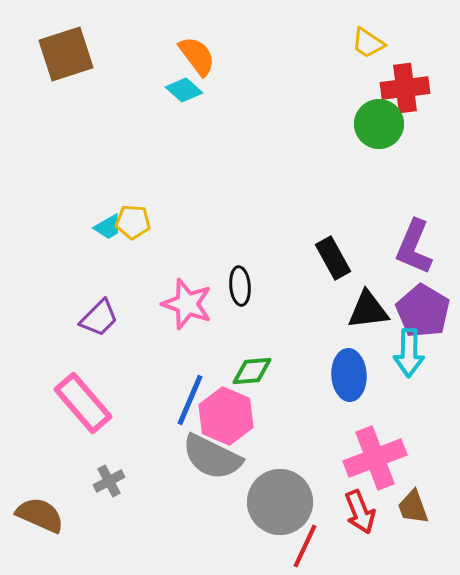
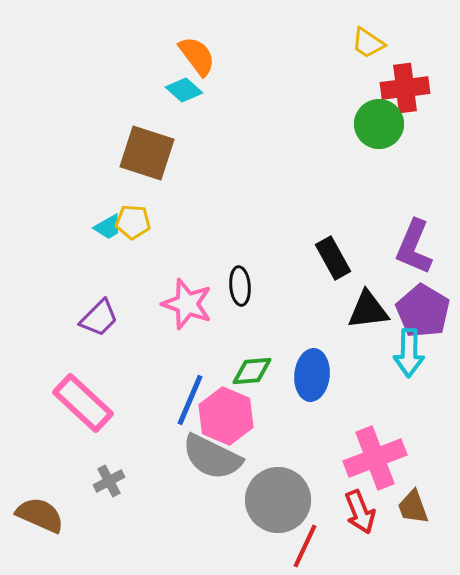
brown square: moved 81 px right, 99 px down; rotated 36 degrees clockwise
blue ellipse: moved 37 px left; rotated 9 degrees clockwise
pink rectangle: rotated 6 degrees counterclockwise
gray circle: moved 2 px left, 2 px up
